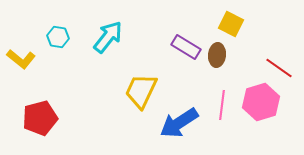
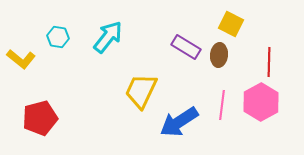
brown ellipse: moved 2 px right
red line: moved 10 px left, 6 px up; rotated 56 degrees clockwise
pink hexagon: rotated 12 degrees counterclockwise
blue arrow: moved 1 px up
